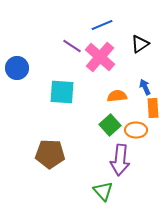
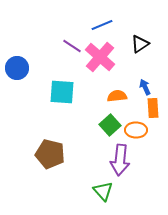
brown pentagon: rotated 12 degrees clockwise
